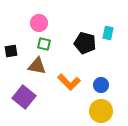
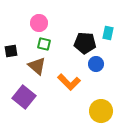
black pentagon: rotated 10 degrees counterclockwise
brown triangle: rotated 30 degrees clockwise
blue circle: moved 5 px left, 21 px up
